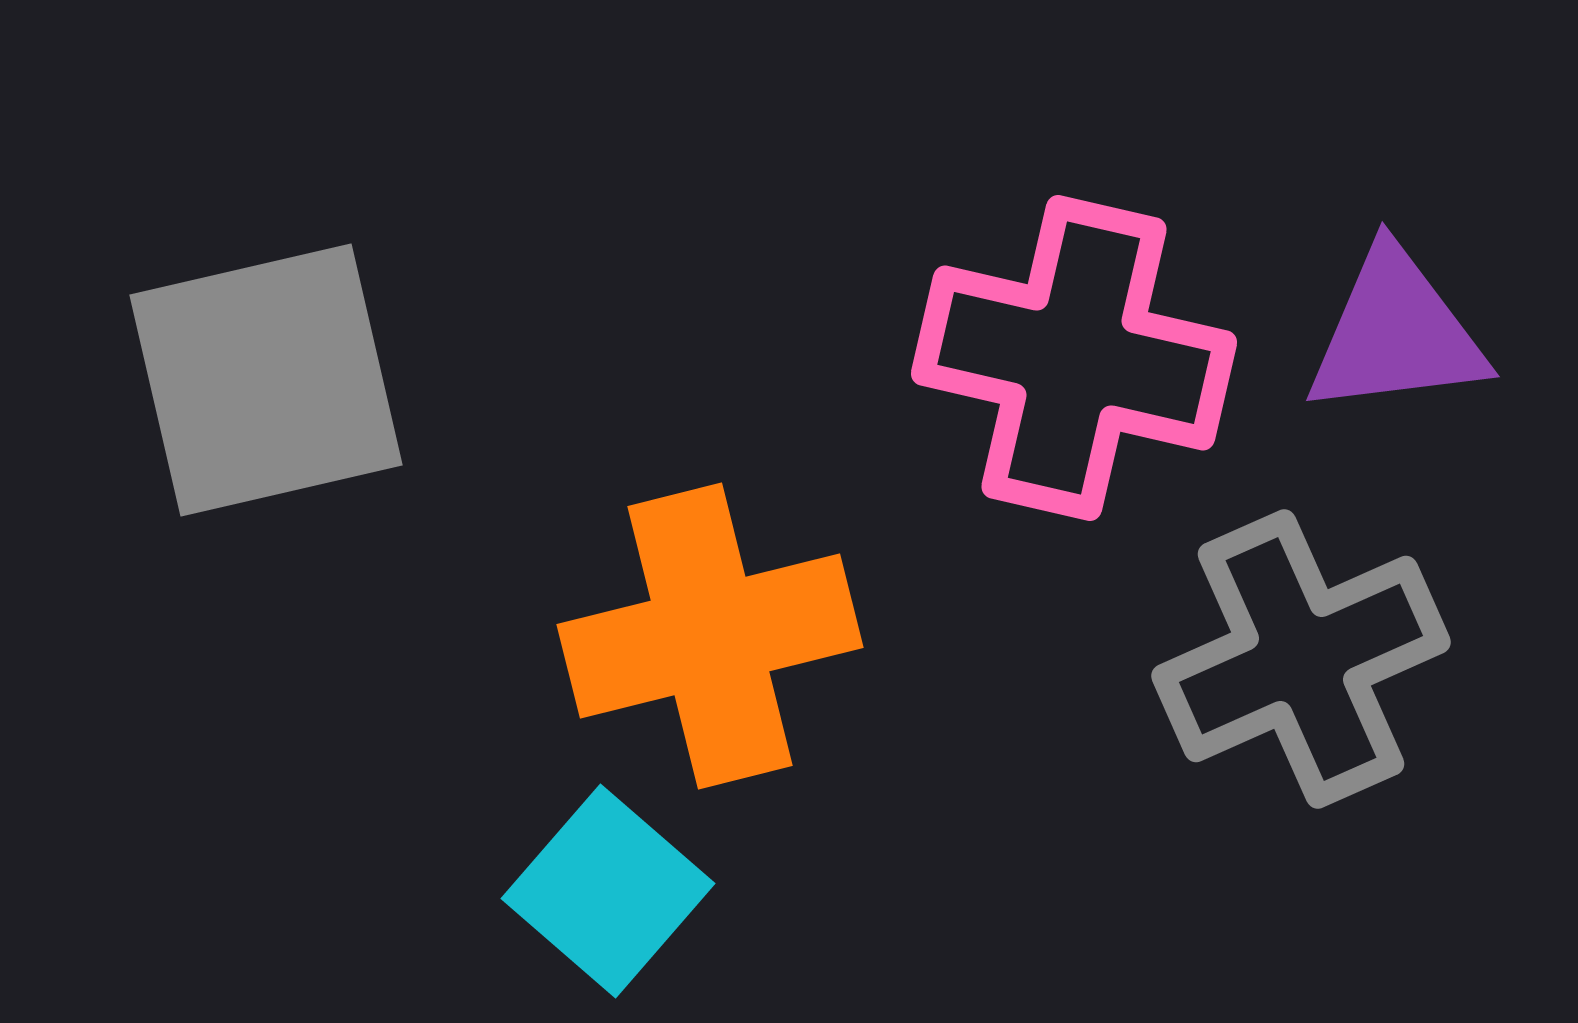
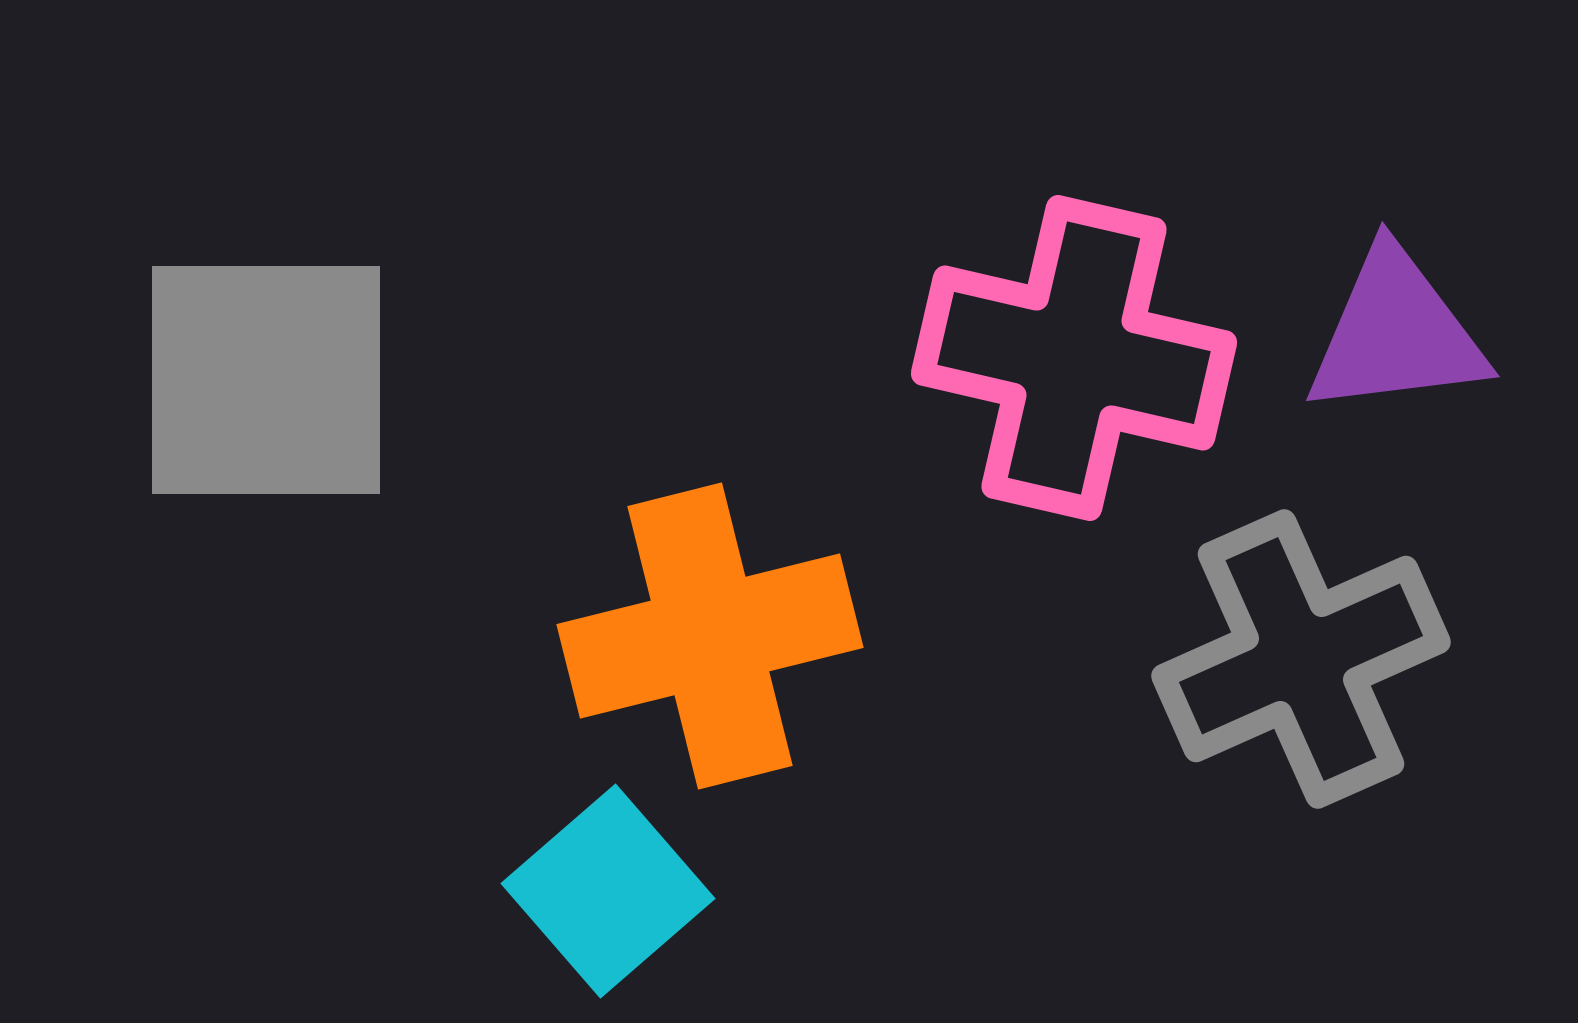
gray square: rotated 13 degrees clockwise
cyan square: rotated 8 degrees clockwise
